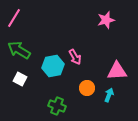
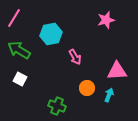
cyan hexagon: moved 2 px left, 32 px up
